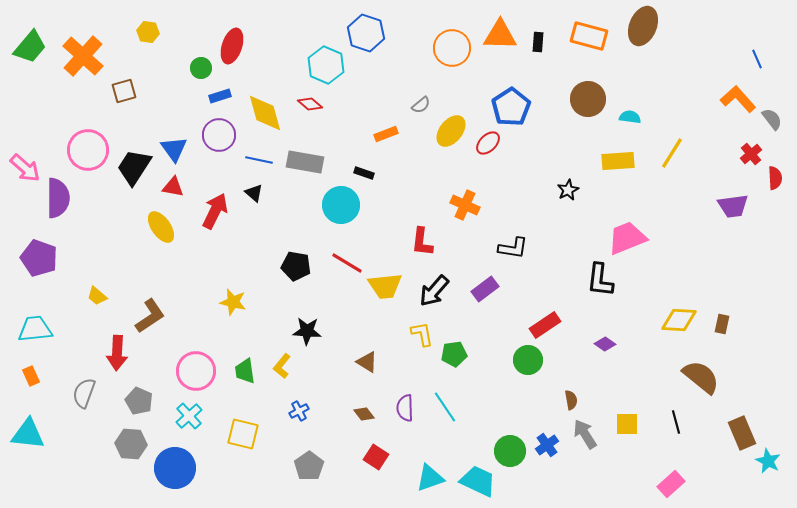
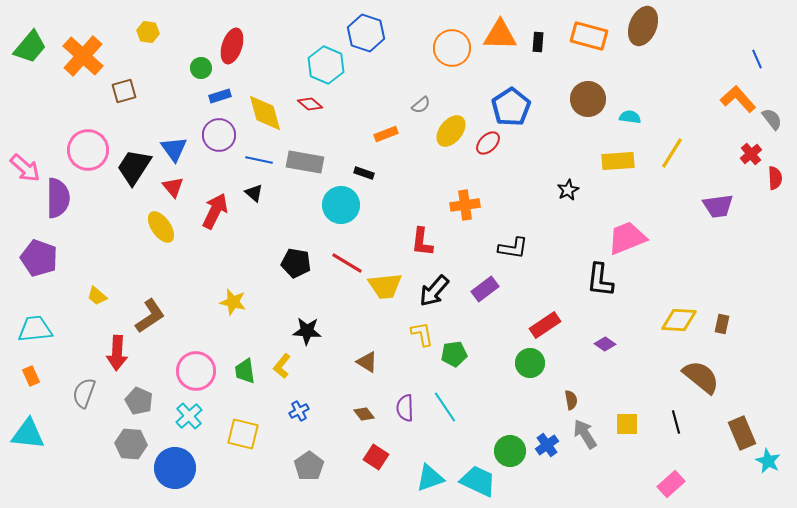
red triangle at (173, 187): rotated 40 degrees clockwise
orange cross at (465, 205): rotated 32 degrees counterclockwise
purple trapezoid at (733, 206): moved 15 px left
black pentagon at (296, 266): moved 3 px up
green circle at (528, 360): moved 2 px right, 3 px down
